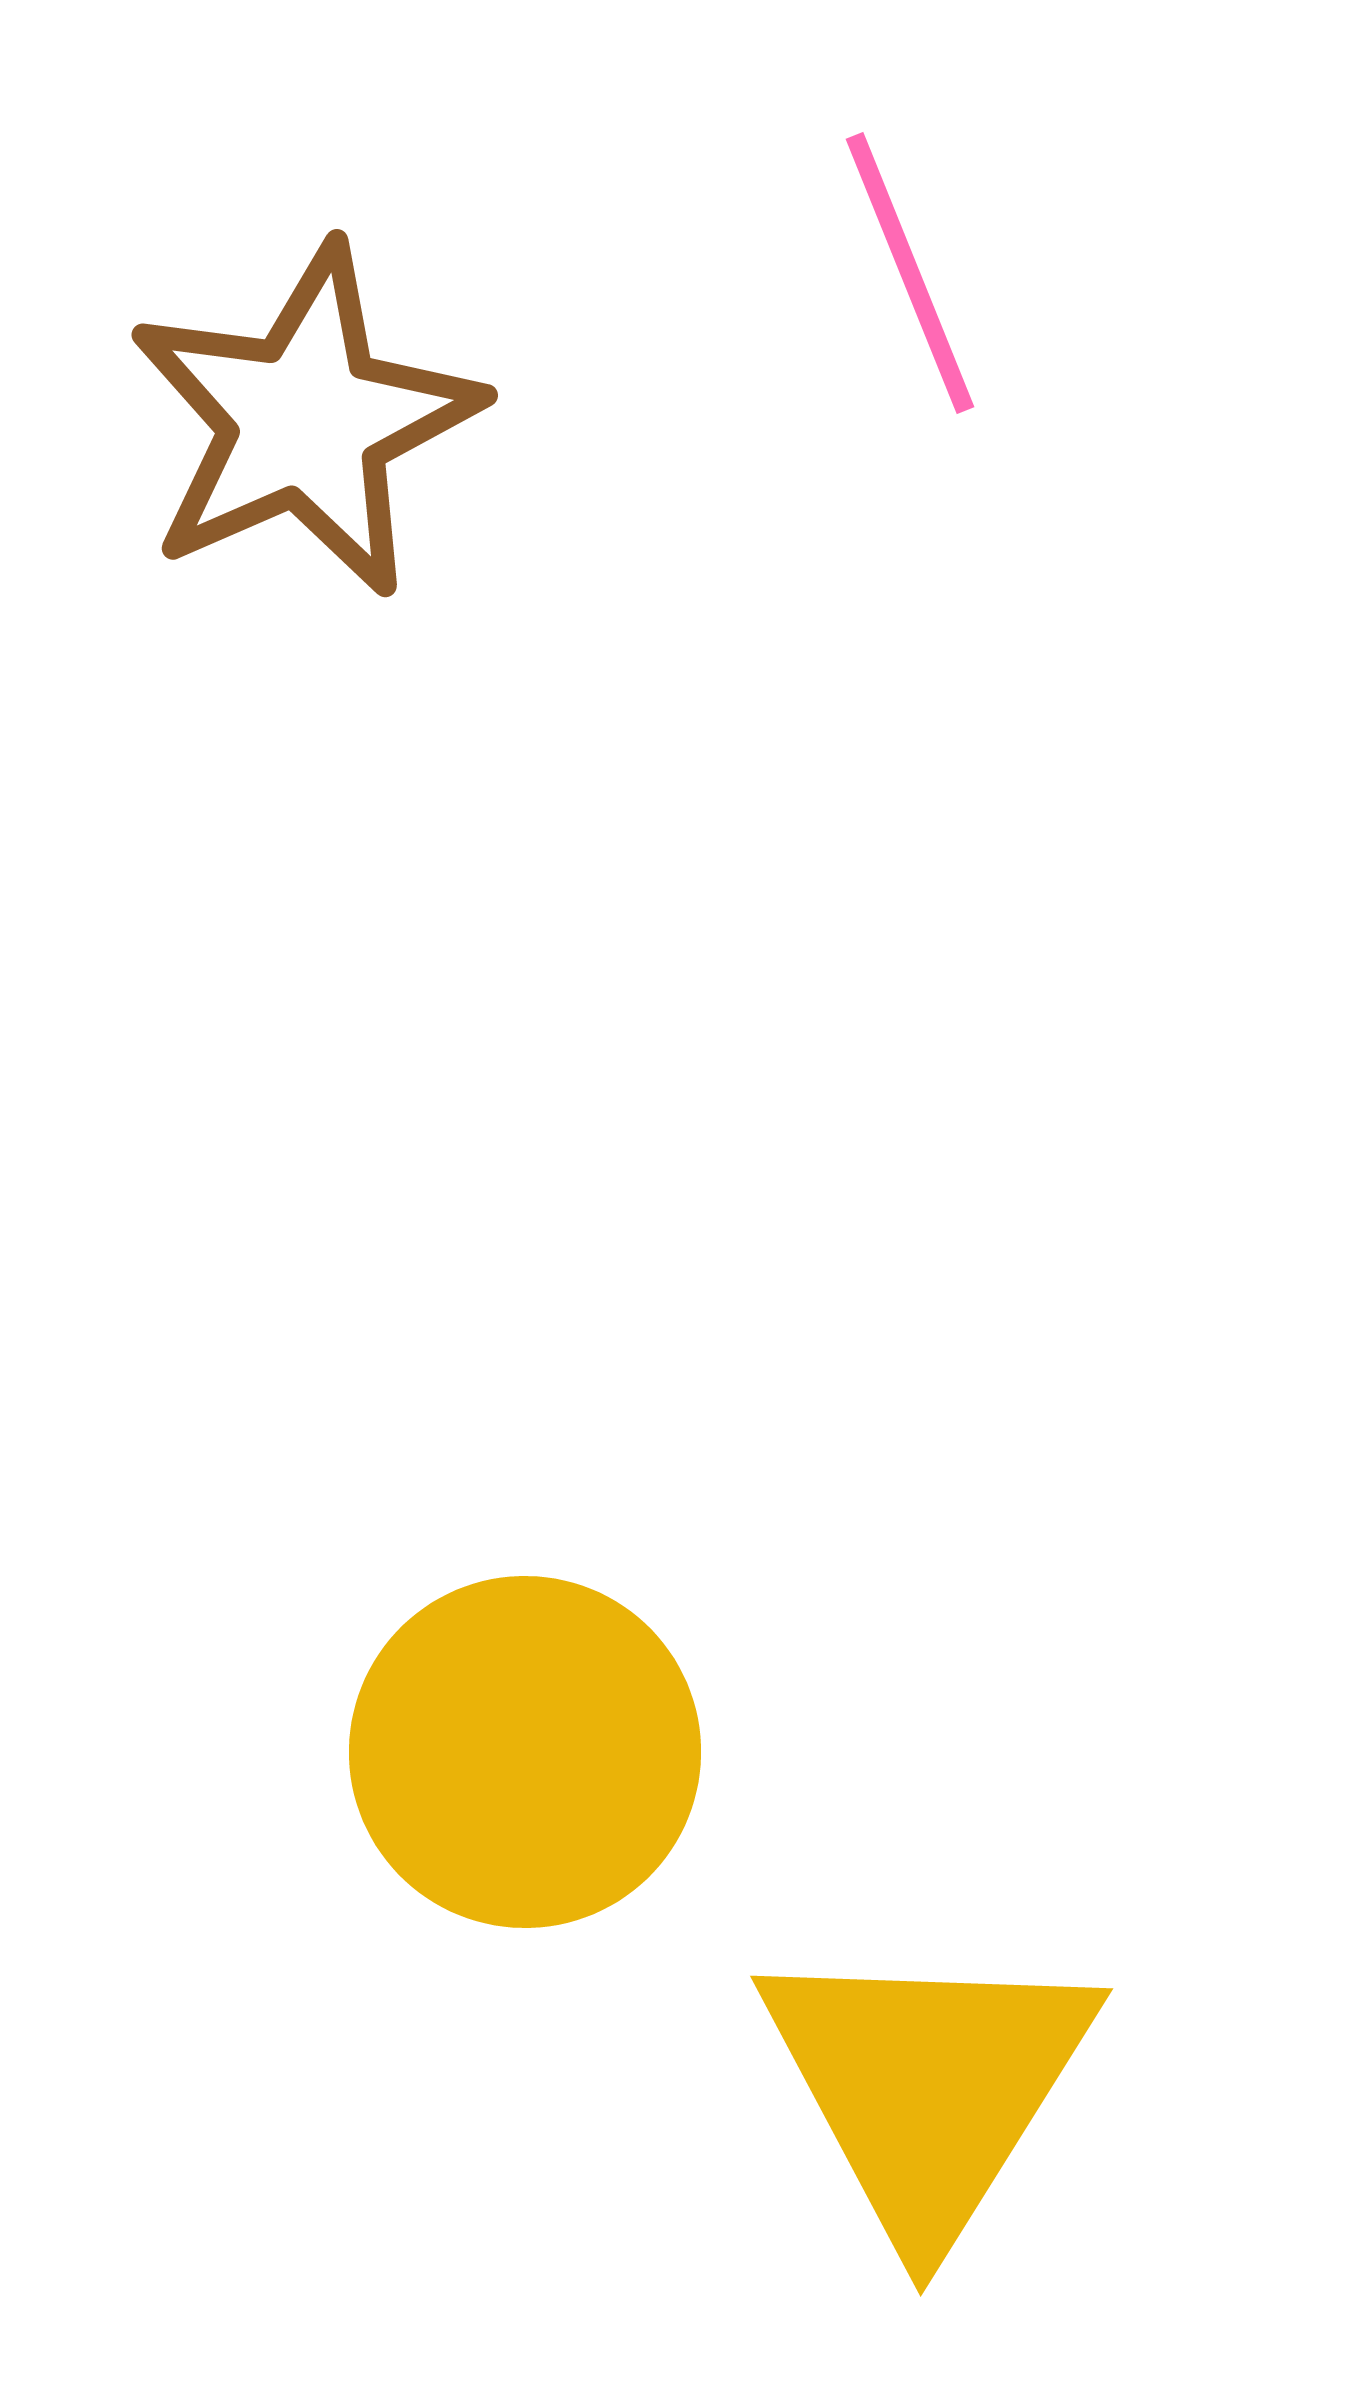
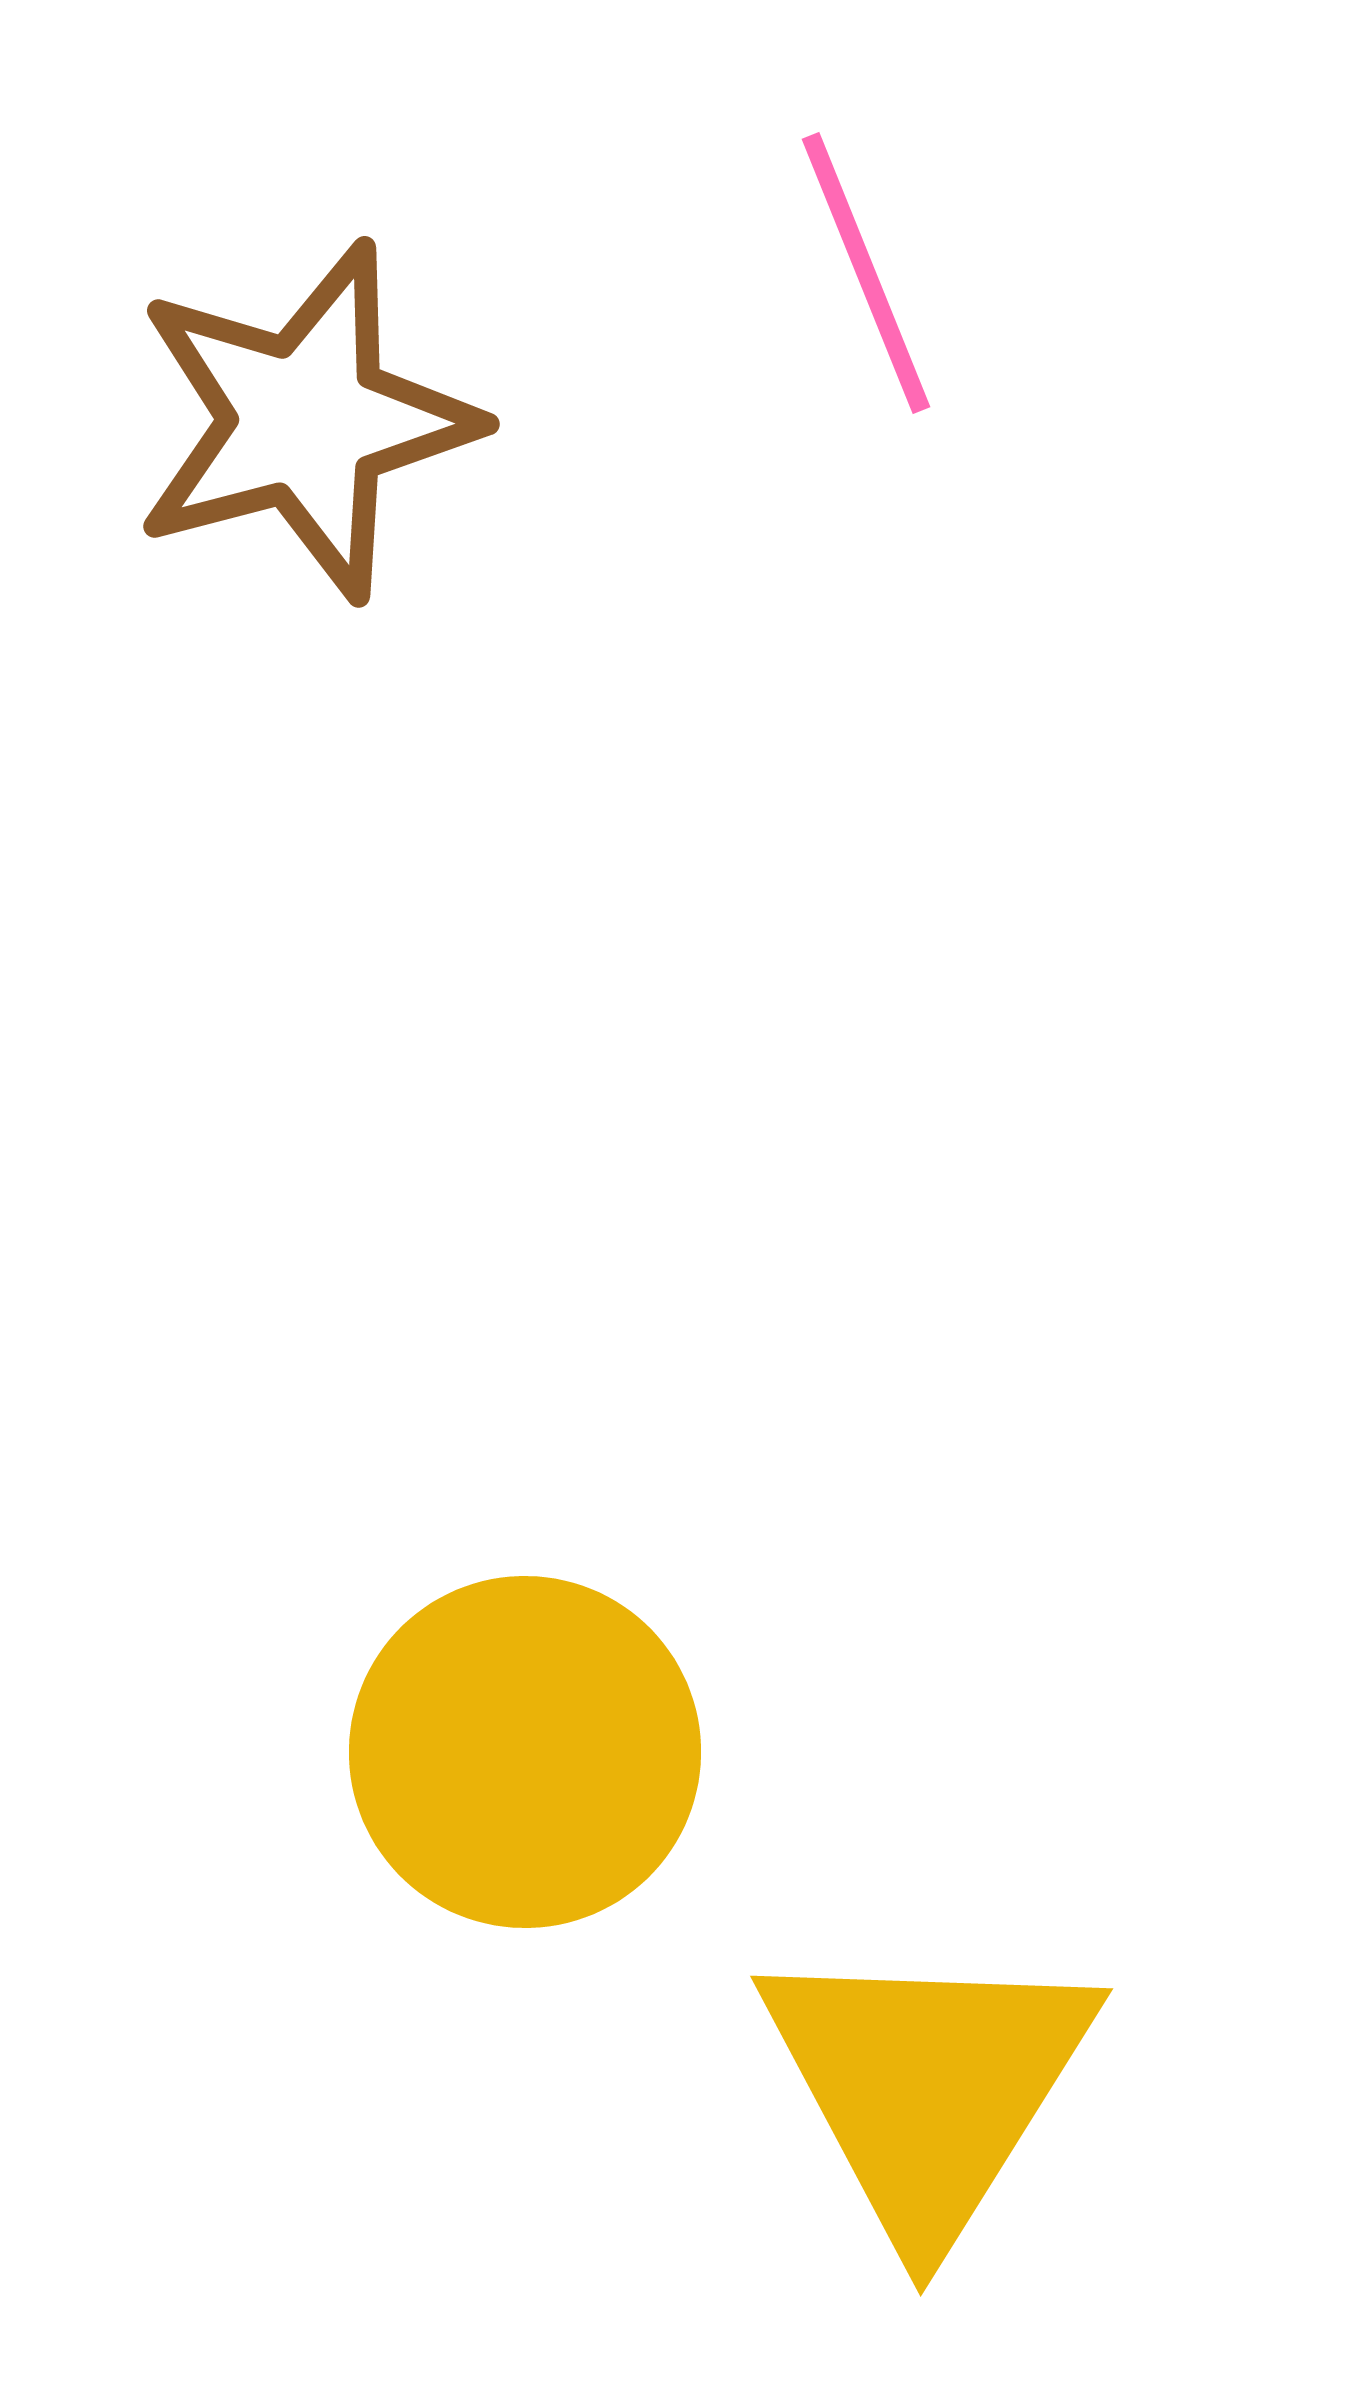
pink line: moved 44 px left
brown star: rotated 9 degrees clockwise
